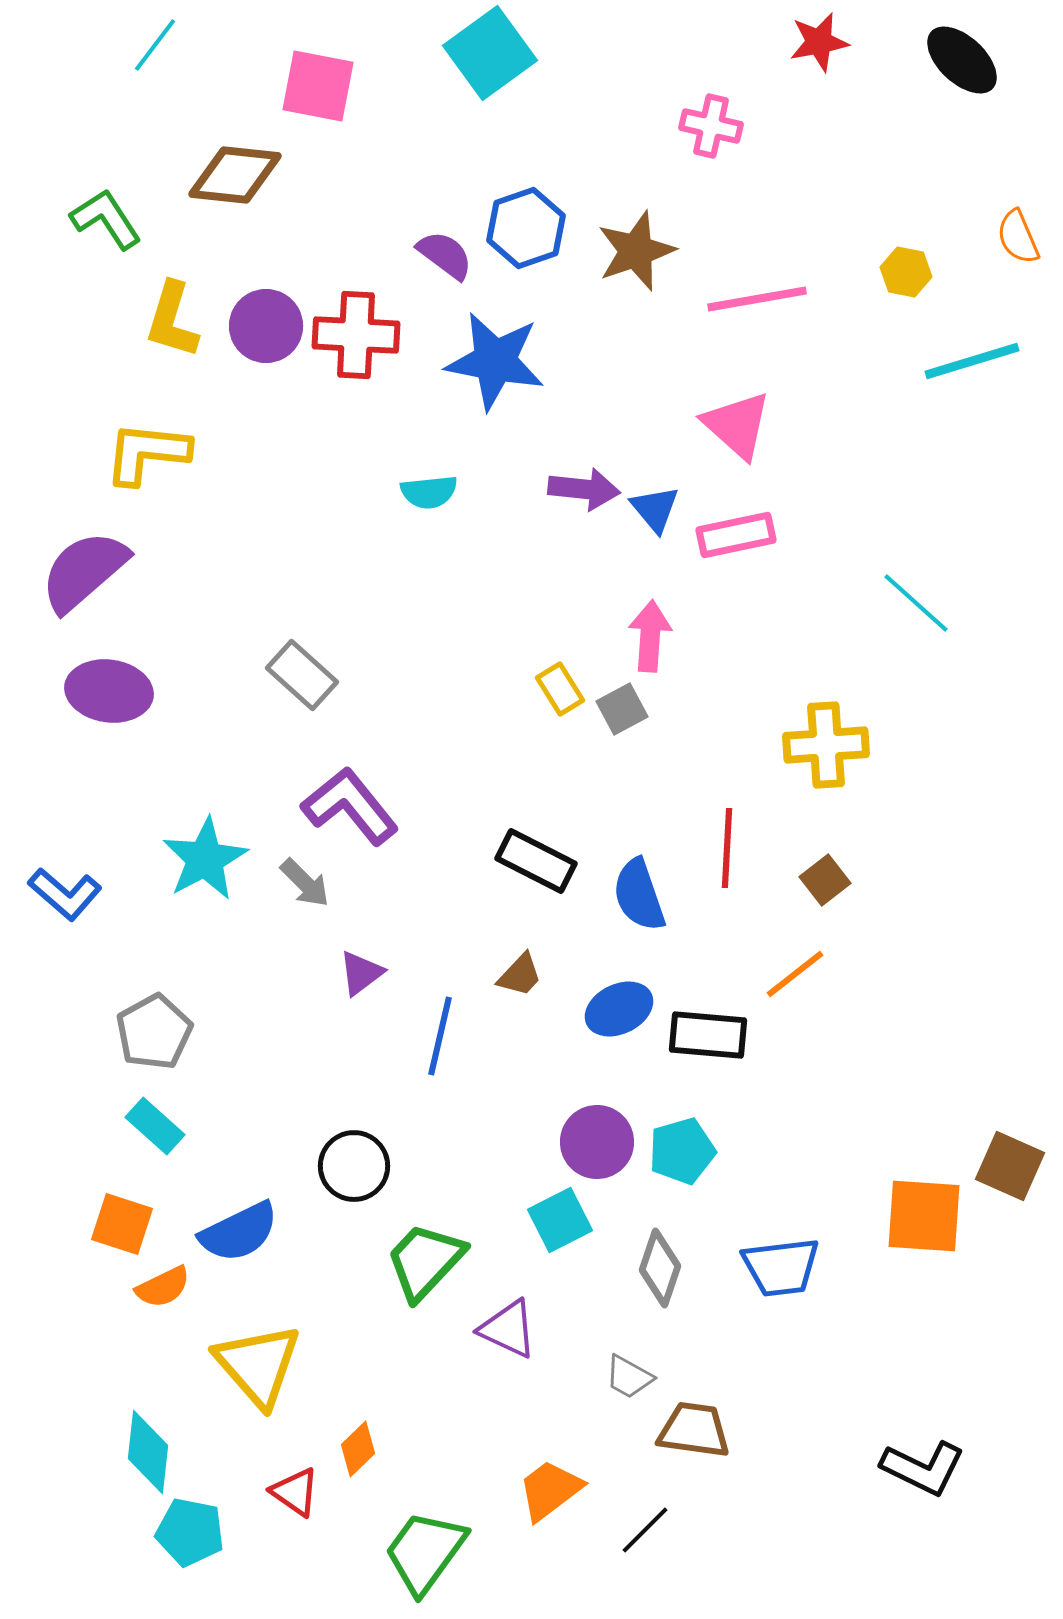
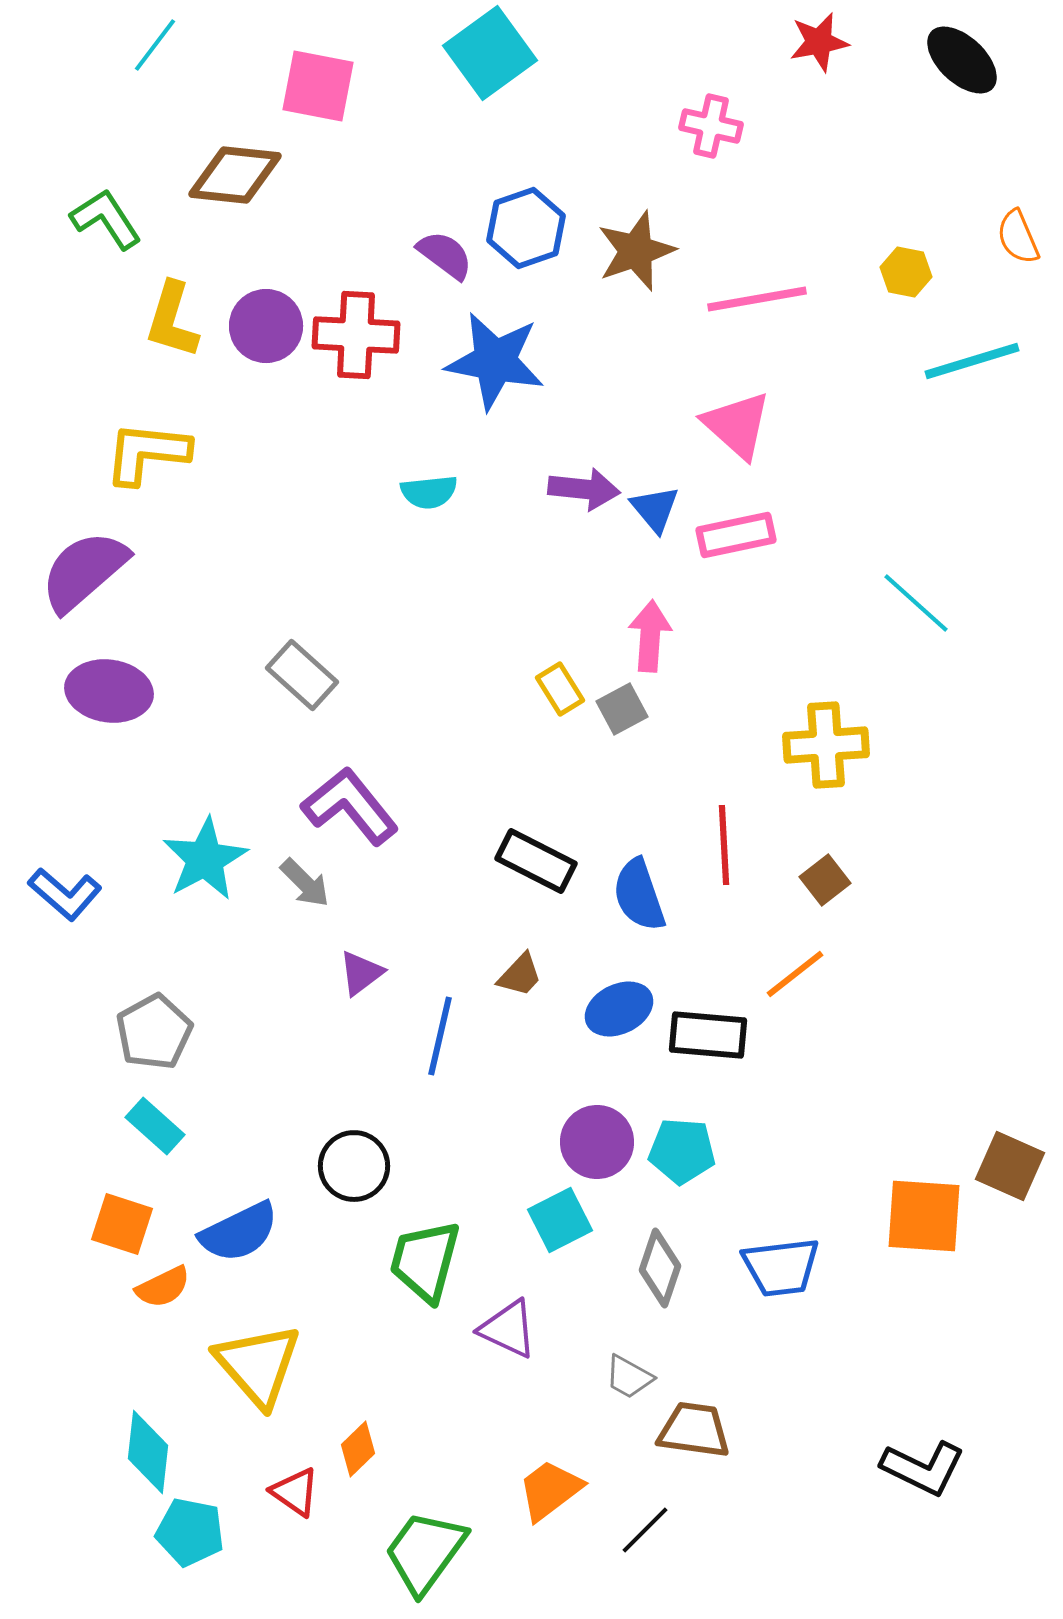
red line at (727, 848): moved 3 px left, 3 px up; rotated 6 degrees counterclockwise
cyan pentagon at (682, 1151): rotated 20 degrees clockwise
green trapezoid at (425, 1261): rotated 28 degrees counterclockwise
